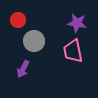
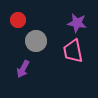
gray circle: moved 2 px right
